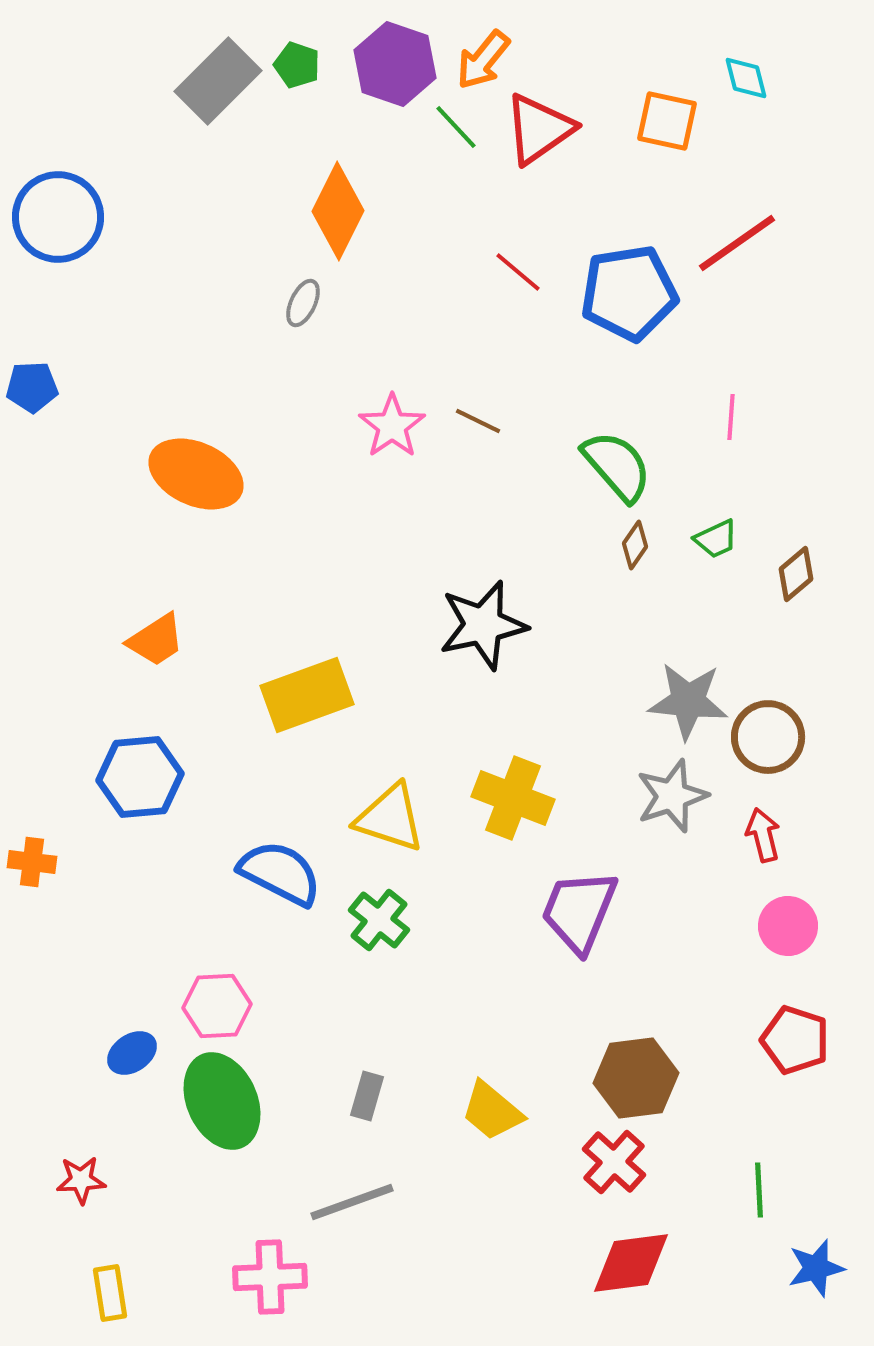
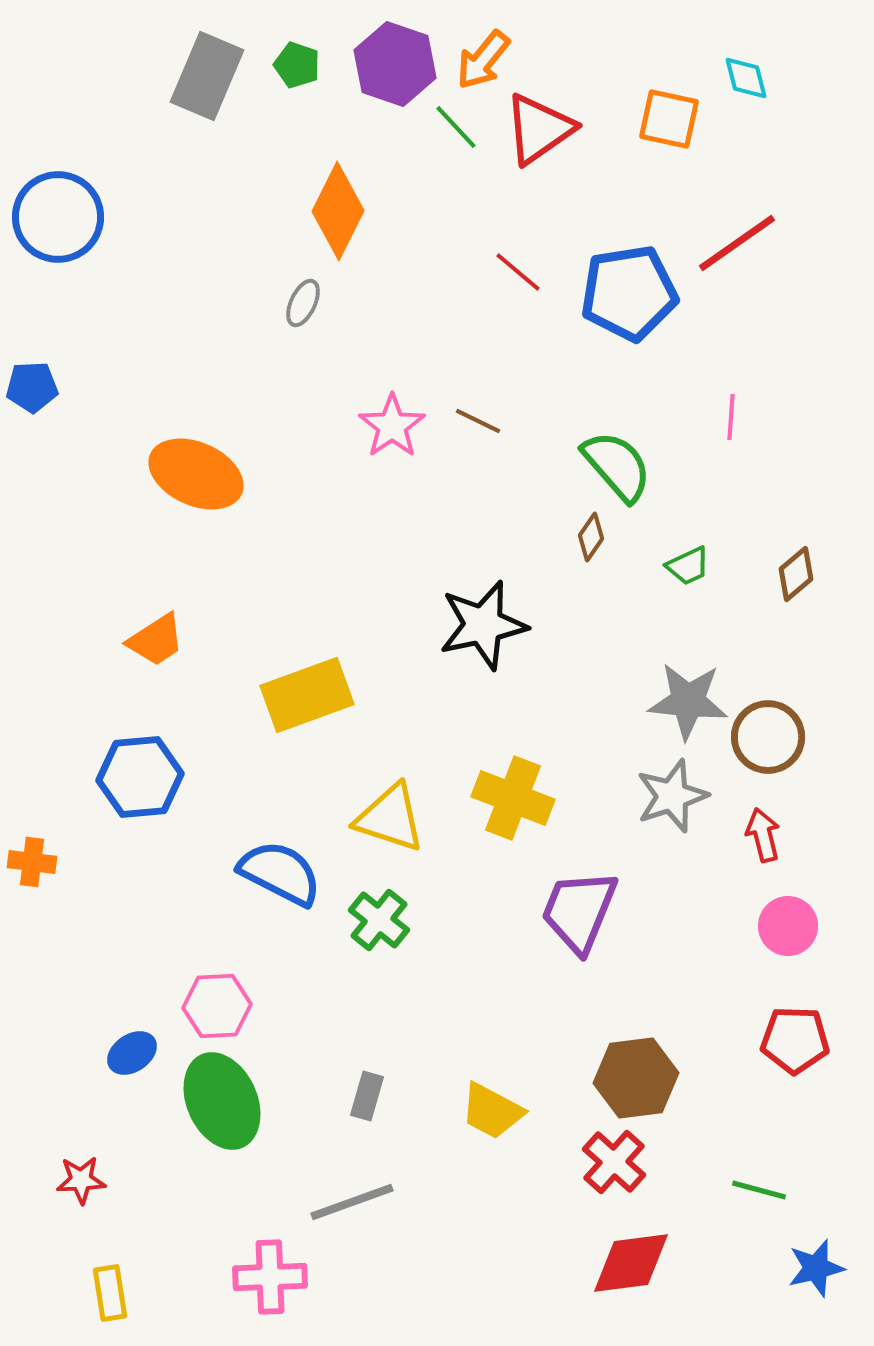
gray rectangle at (218, 81): moved 11 px left, 5 px up; rotated 22 degrees counterclockwise
orange square at (667, 121): moved 2 px right, 2 px up
green trapezoid at (716, 539): moved 28 px left, 27 px down
brown diamond at (635, 545): moved 44 px left, 8 px up
red pentagon at (795, 1040): rotated 16 degrees counterclockwise
yellow trapezoid at (492, 1111): rotated 12 degrees counterclockwise
green line at (759, 1190): rotated 72 degrees counterclockwise
